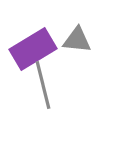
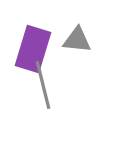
purple rectangle: rotated 42 degrees counterclockwise
